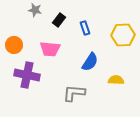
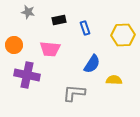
gray star: moved 7 px left, 2 px down
black rectangle: rotated 40 degrees clockwise
blue semicircle: moved 2 px right, 2 px down
yellow semicircle: moved 2 px left
